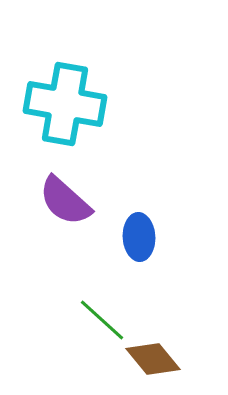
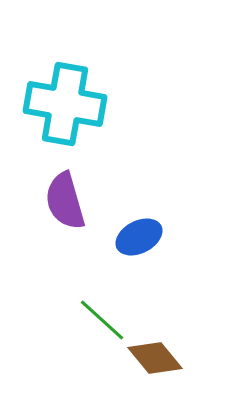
purple semicircle: rotated 32 degrees clockwise
blue ellipse: rotated 66 degrees clockwise
brown diamond: moved 2 px right, 1 px up
